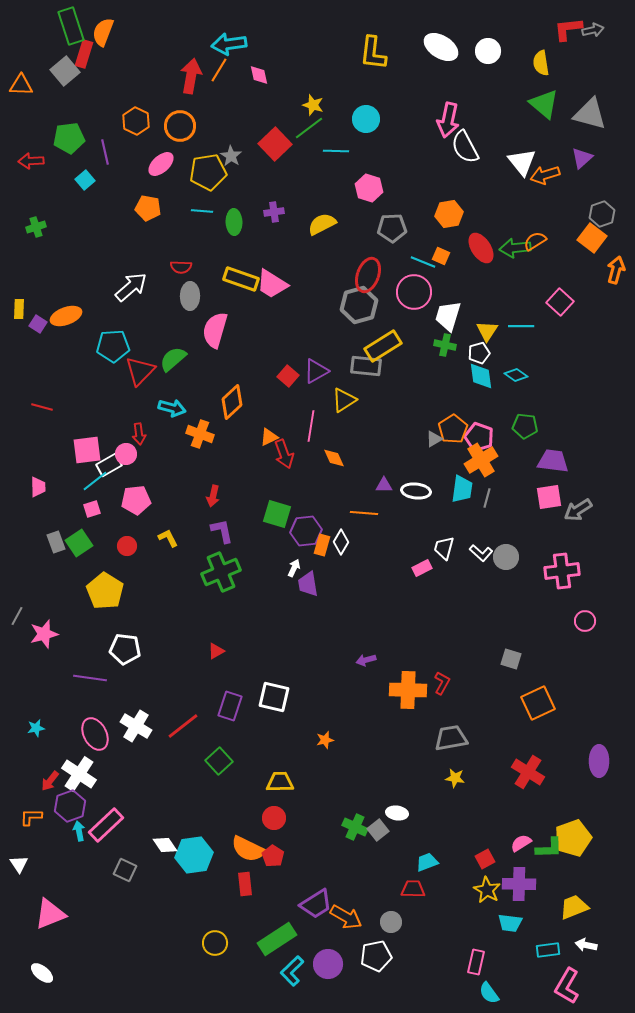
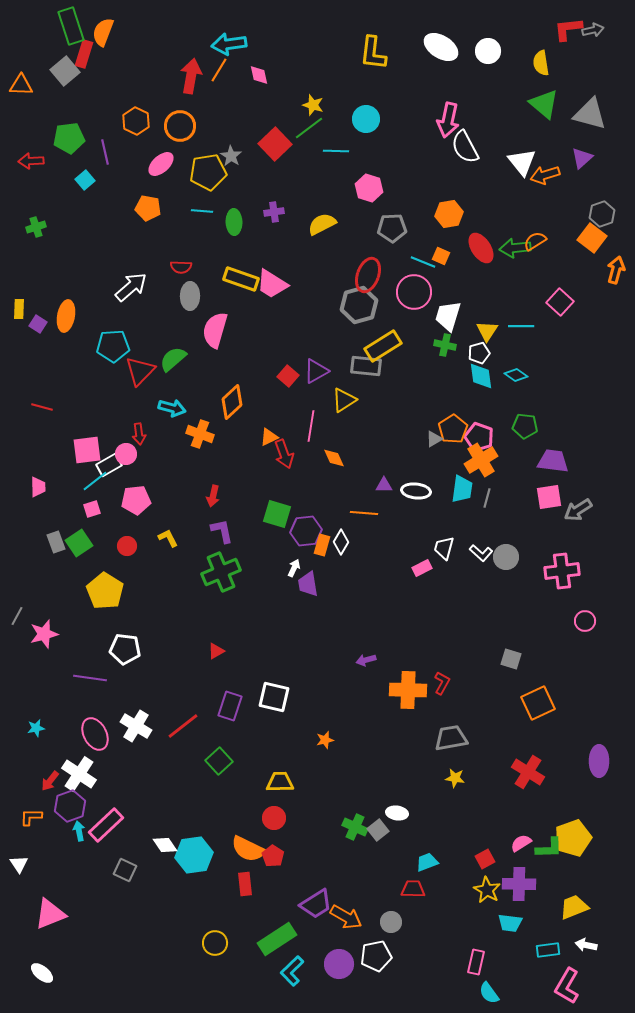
orange ellipse at (66, 316): rotated 60 degrees counterclockwise
purple circle at (328, 964): moved 11 px right
